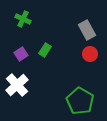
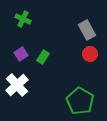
green rectangle: moved 2 px left, 7 px down
